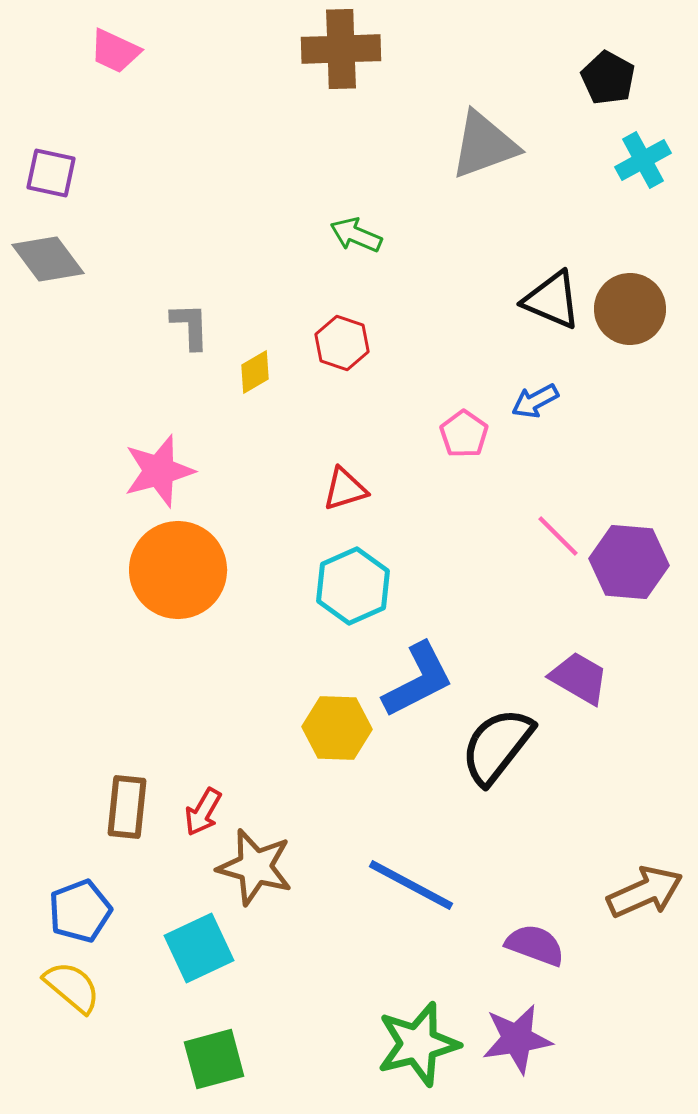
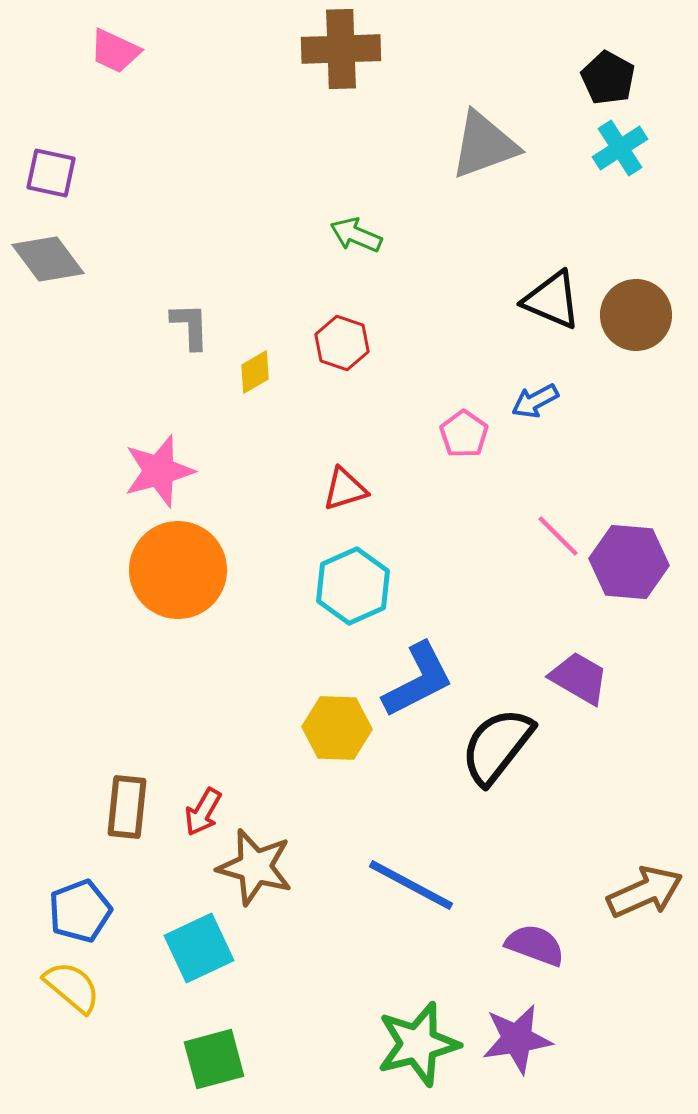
cyan cross: moved 23 px left, 12 px up; rotated 4 degrees counterclockwise
brown circle: moved 6 px right, 6 px down
